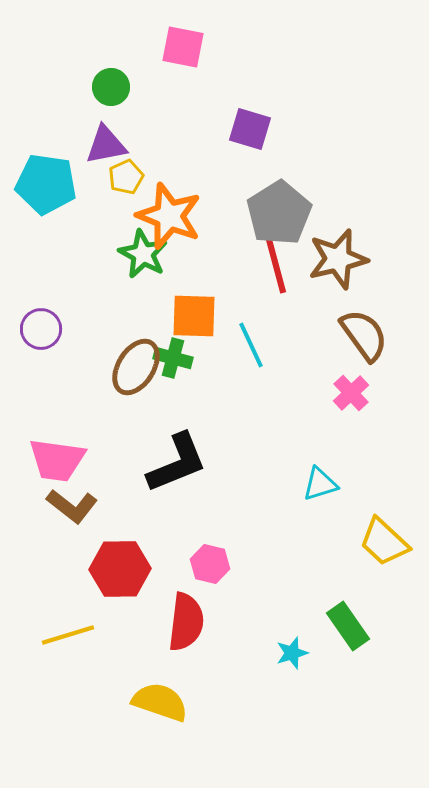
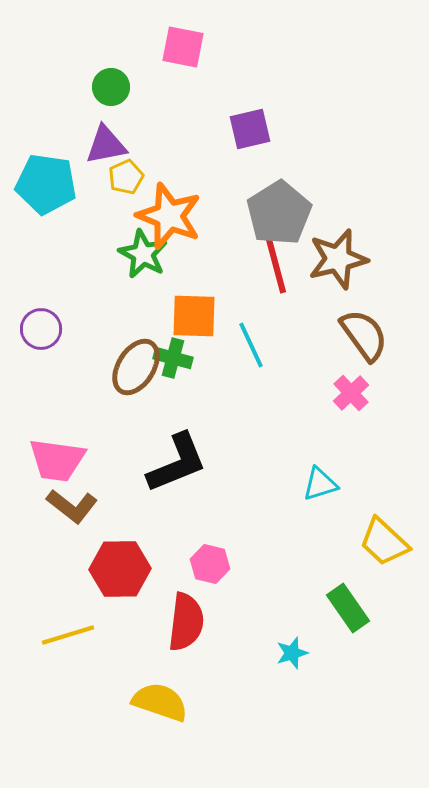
purple square: rotated 30 degrees counterclockwise
green rectangle: moved 18 px up
